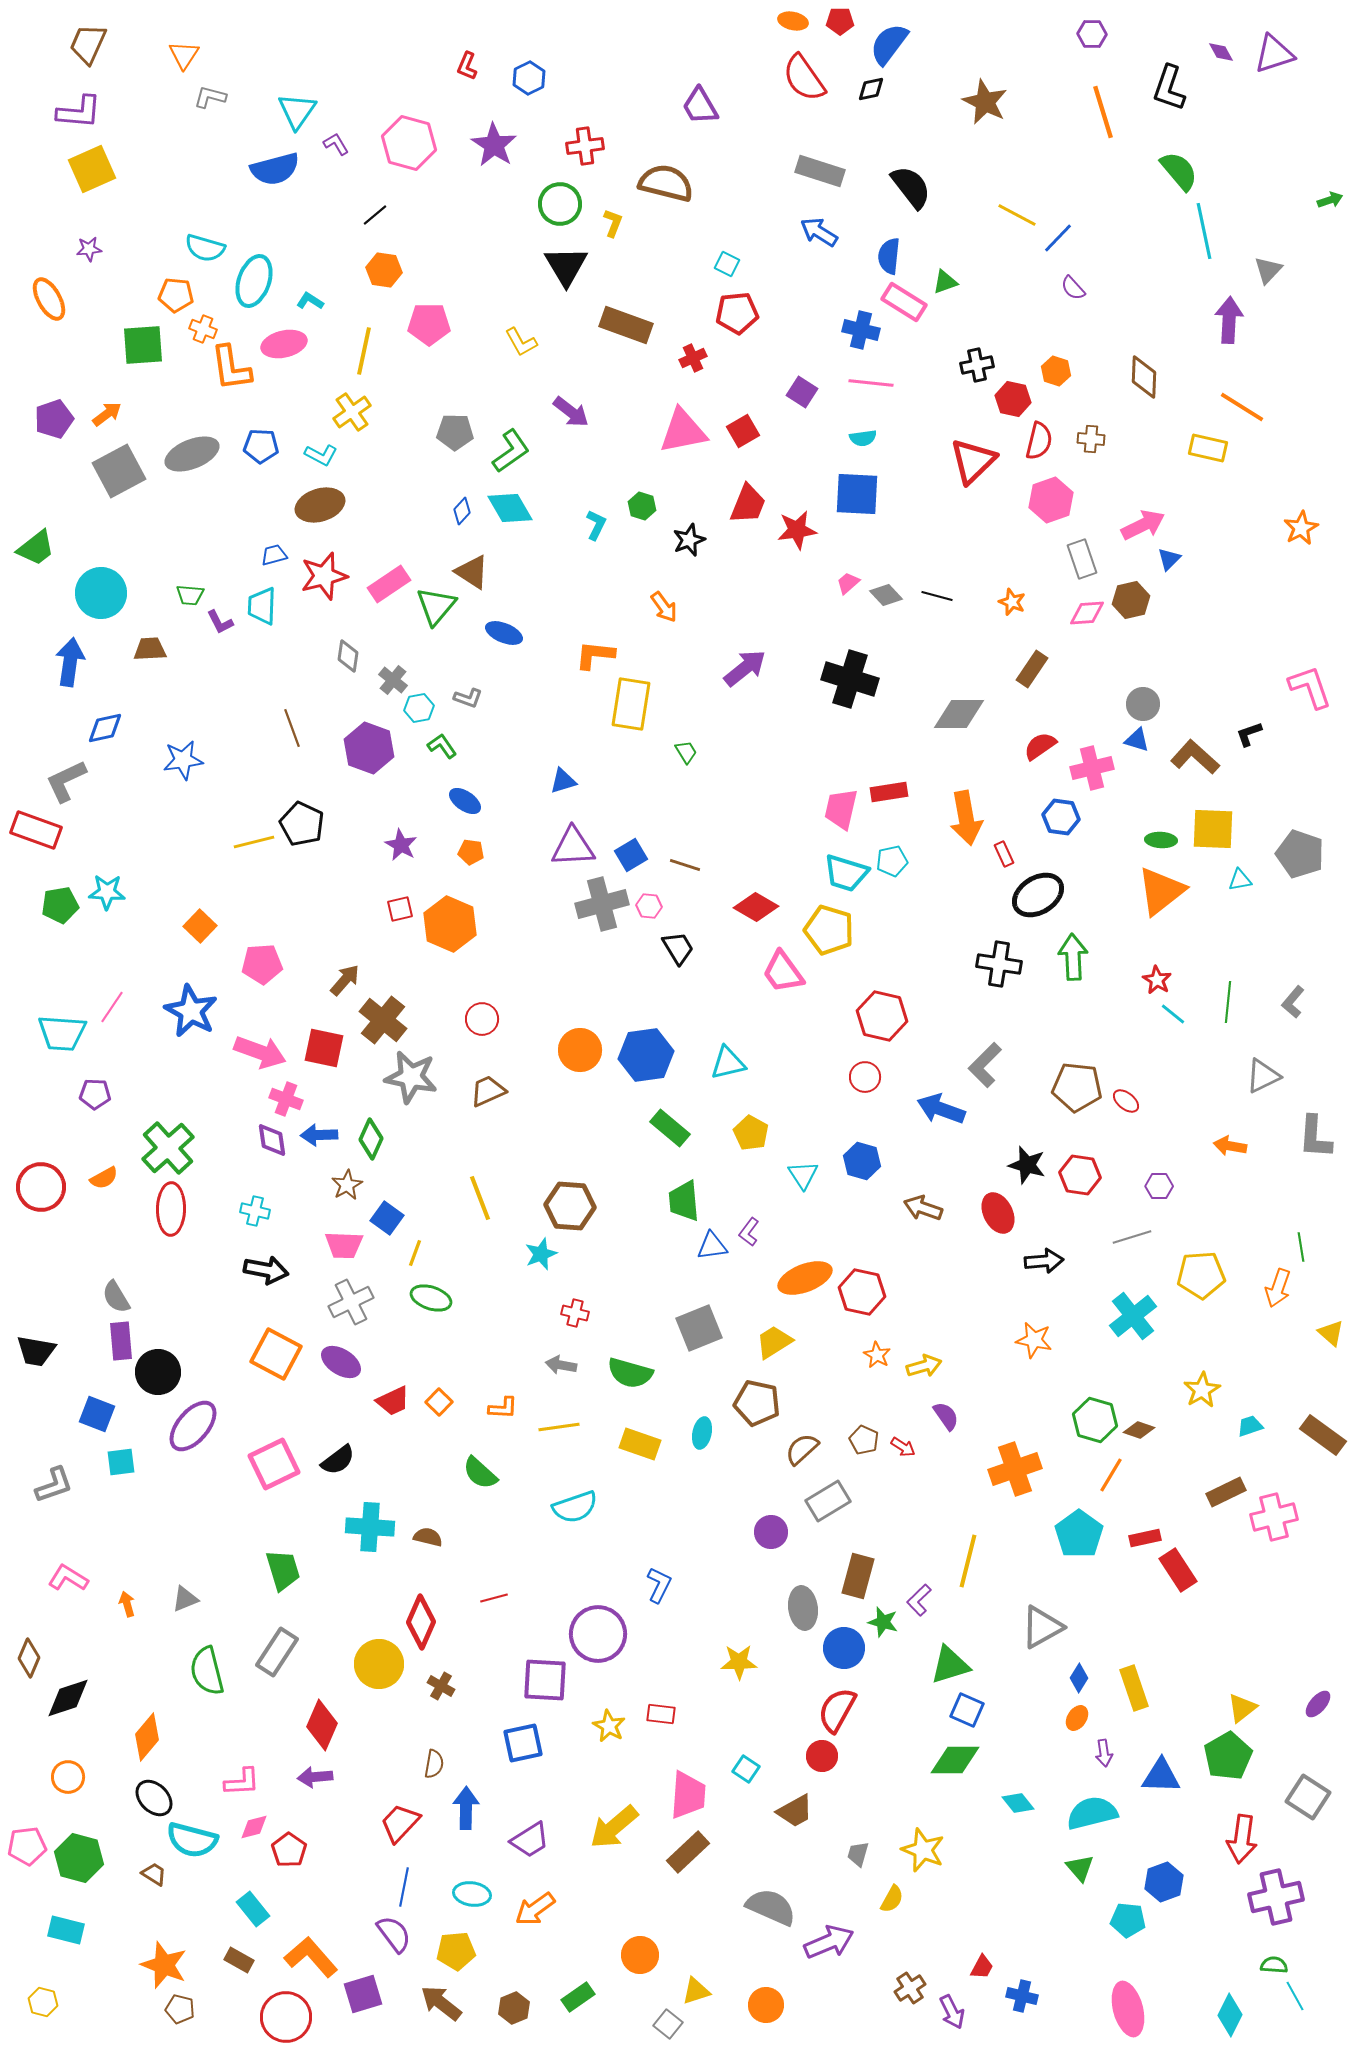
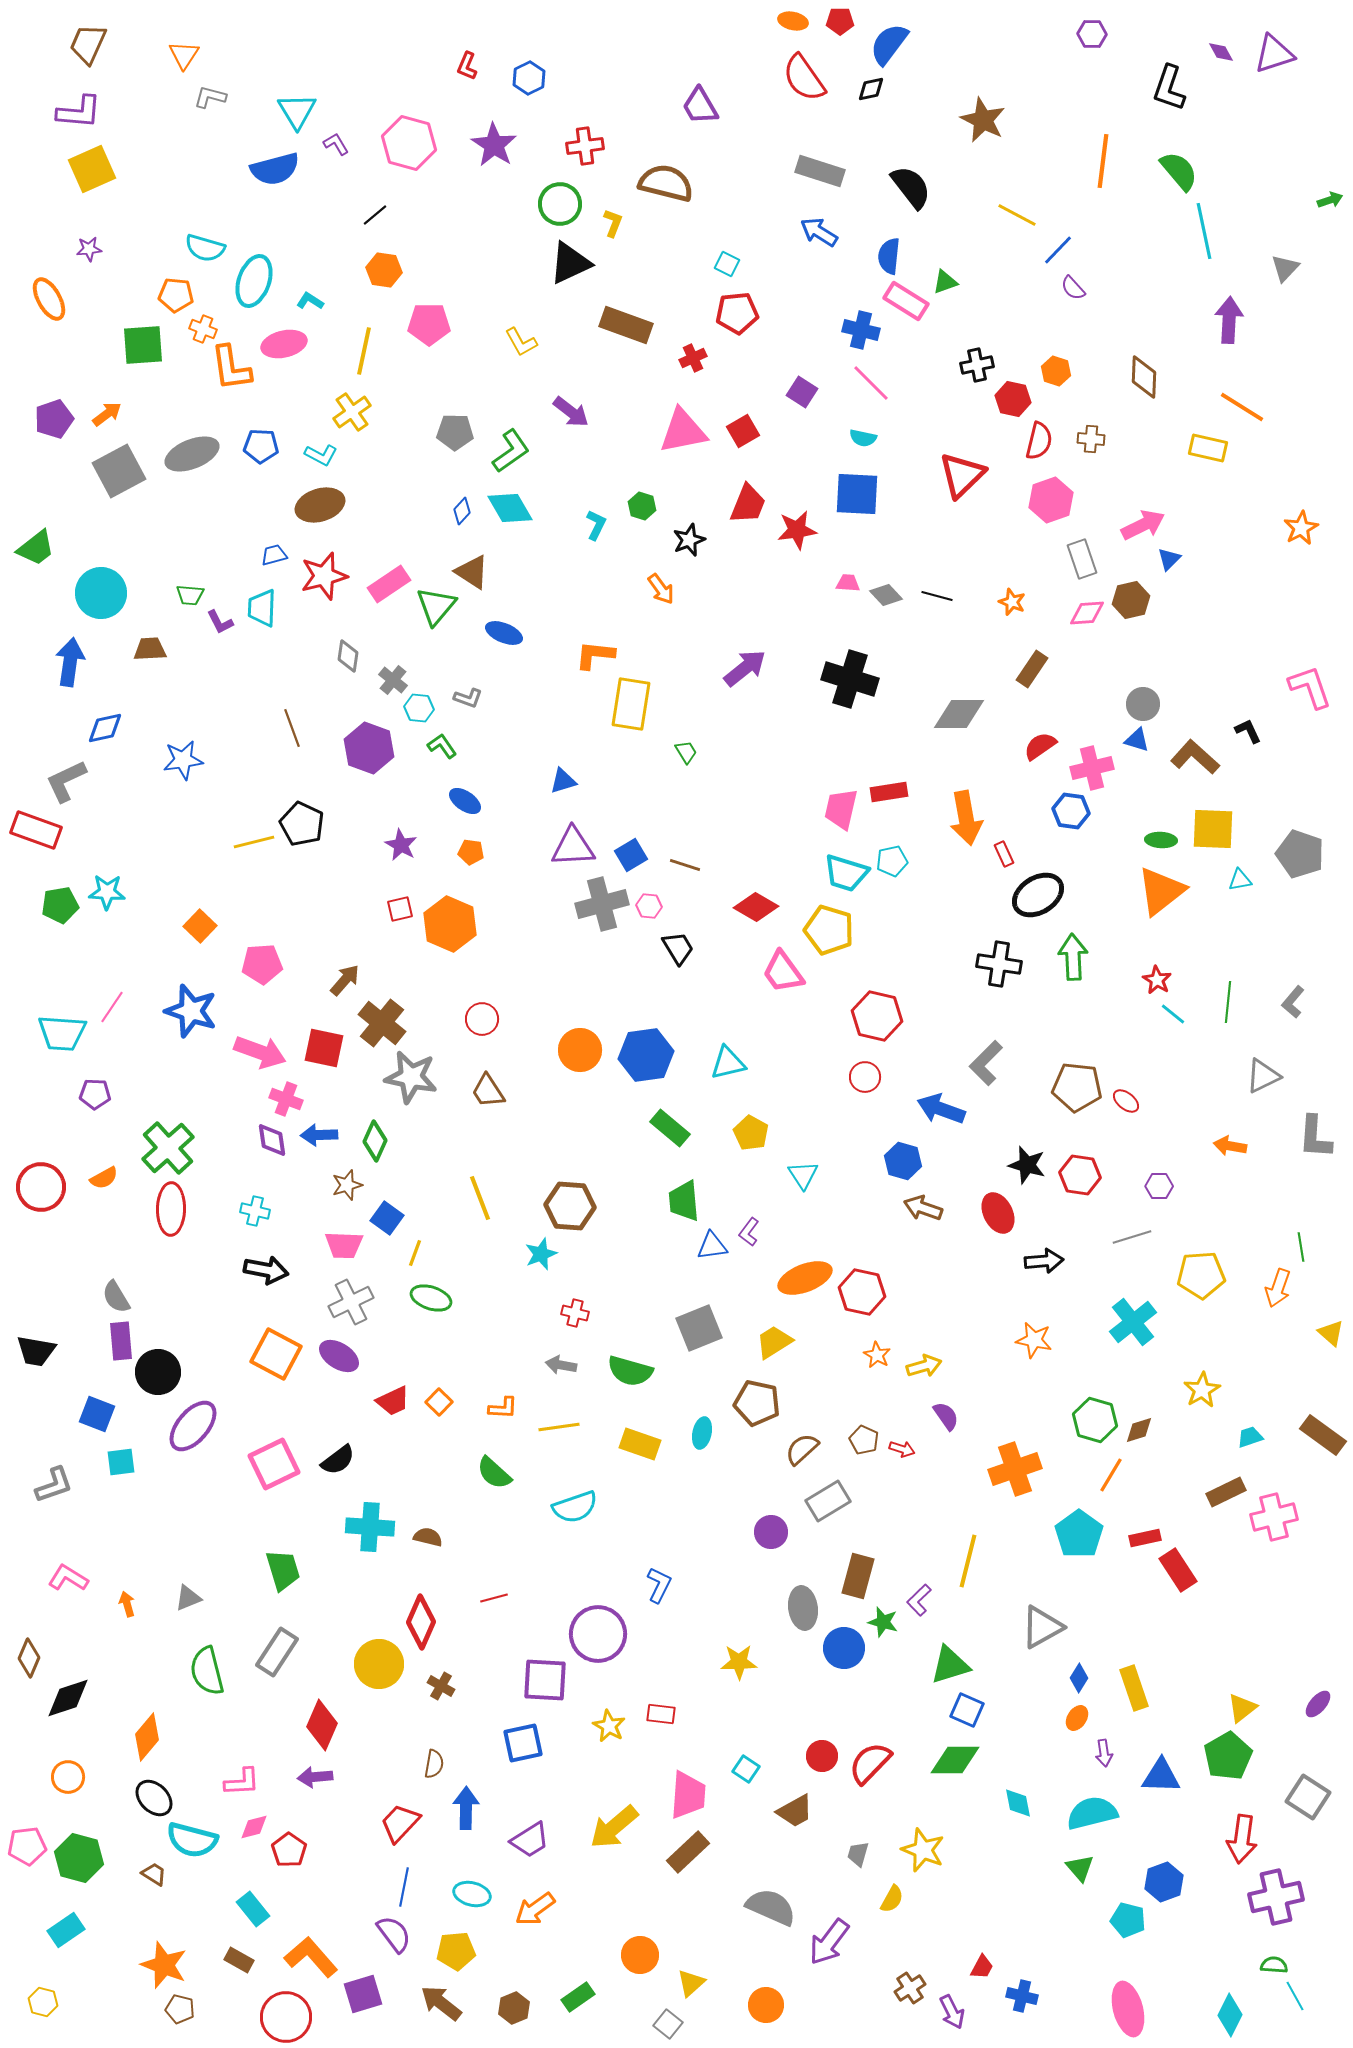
brown star at (985, 102): moved 2 px left, 18 px down
cyan triangle at (297, 111): rotated 6 degrees counterclockwise
orange line at (1103, 112): moved 49 px down; rotated 24 degrees clockwise
blue line at (1058, 238): moved 12 px down
black triangle at (566, 266): moved 4 px right, 3 px up; rotated 36 degrees clockwise
gray triangle at (1268, 270): moved 17 px right, 2 px up
pink rectangle at (904, 302): moved 2 px right, 1 px up
pink line at (871, 383): rotated 39 degrees clockwise
cyan semicircle at (863, 438): rotated 20 degrees clockwise
red triangle at (973, 461): moved 11 px left, 14 px down
pink trapezoid at (848, 583): rotated 45 degrees clockwise
cyan trapezoid at (262, 606): moved 2 px down
orange arrow at (664, 607): moved 3 px left, 18 px up
cyan hexagon at (419, 708): rotated 16 degrees clockwise
black L-shape at (1249, 734): moved 1 px left, 3 px up; rotated 84 degrees clockwise
blue hexagon at (1061, 817): moved 10 px right, 6 px up
blue star at (191, 1011): rotated 10 degrees counterclockwise
red hexagon at (882, 1016): moved 5 px left
brown cross at (383, 1020): moved 1 px left, 3 px down
gray L-shape at (985, 1065): moved 1 px right, 2 px up
brown trapezoid at (488, 1091): rotated 99 degrees counterclockwise
green diamond at (371, 1139): moved 4 px right, 2 px down
blue hexagon at (862, 1161): moved 41 px right
brown star at (347, 1185): rotated 12 degrees clockwise
cyan cross at (1133, 1316): moved 6 px down
purple ellipse at (341, 1362): moved 2 px left, 6 px up
green semicircle at (630, 1373): moved 2 px up
cyan trapezoid at (1250, 1426): moved 11 px down
brown diamond at (1139, 1430): rotated 36 degrees counterclockwise
red arrow at (903, 1447): moved 1 px left, 2 px down; rotated 15 degrees counterclockwise
green semicircle at (480, 1473): moved 14 px right
gray triangle at (185, 1599): moved 3 px right, 1 px up
red semicircle at (837, 1710): moved 33 px right, 53 px down; rotated 15 degrees clockwise
cyan diamond at (1018, 1803): rotated 28 degrees clockwise
cyan ellipse at (472, 1894): rotated 6 degrees clockwise
cyan pentagon at (1128, 1920): rotated 8 degrees clockwise
cyan rectangle at (66, 1930): rotated 48 degrees counterclockwise
purple arrow at (829, 1942): rotated 150 degrees clockwise
yellow triangle at (696, 1991): moved 5 px left, 8 px up; rotated 24 degrees counterclockwise
